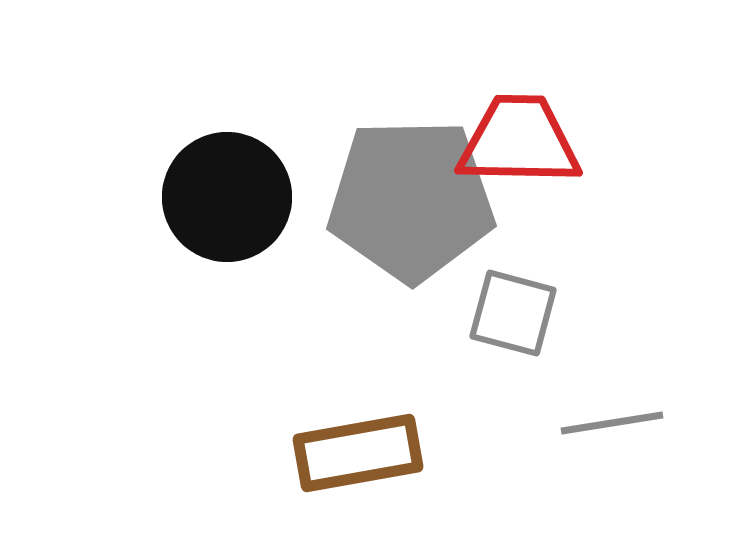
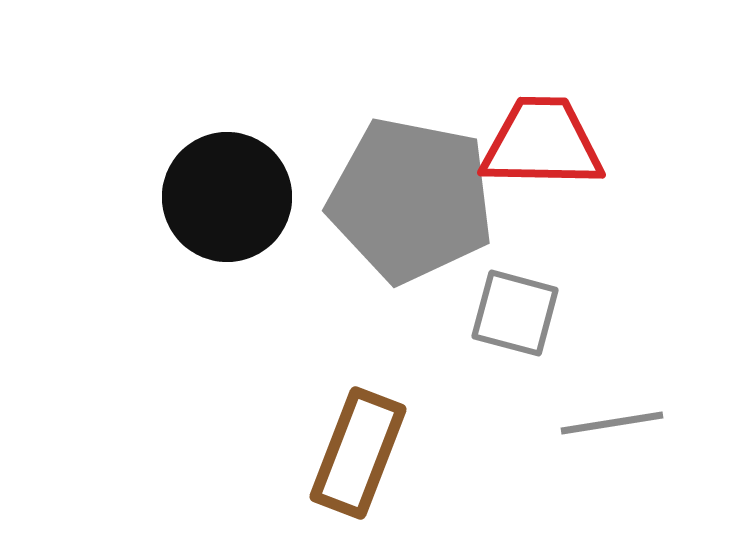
red trapezoid: moved 23 px right, 2 px down
gray pentagon: rotated 12 degrees clockwise
gray square: moved 2 px right
brown rectangle: rotated 59 degrees counterclockwise
